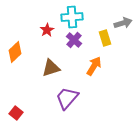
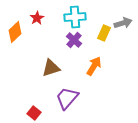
cyan cross: moved 3 px right
red star: moved 10 px left, 12 px up
yellow rectangle: moved 1 px left, 5 px up; rotated 42 degrees clockwise
orange diamond: moved 20 px up
red square: moved 18 px right
